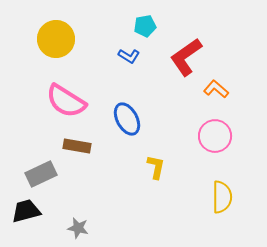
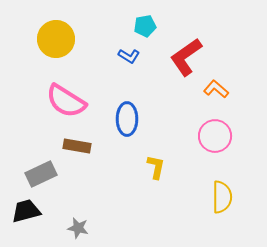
blue ellipse: rotated 28 degrees clockwise
